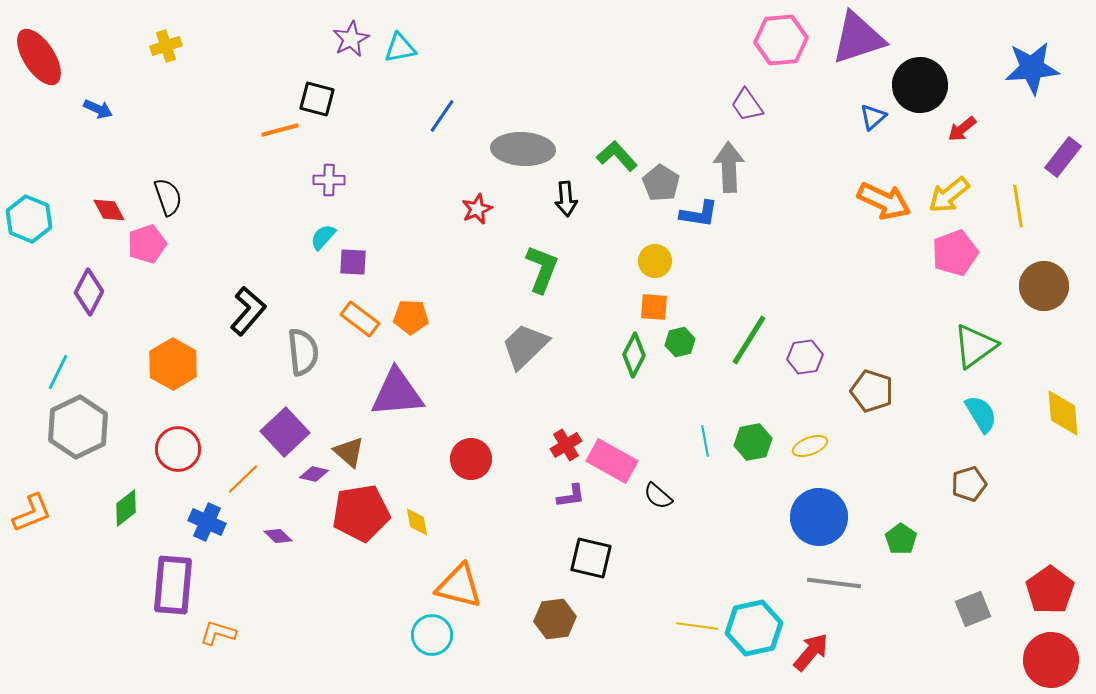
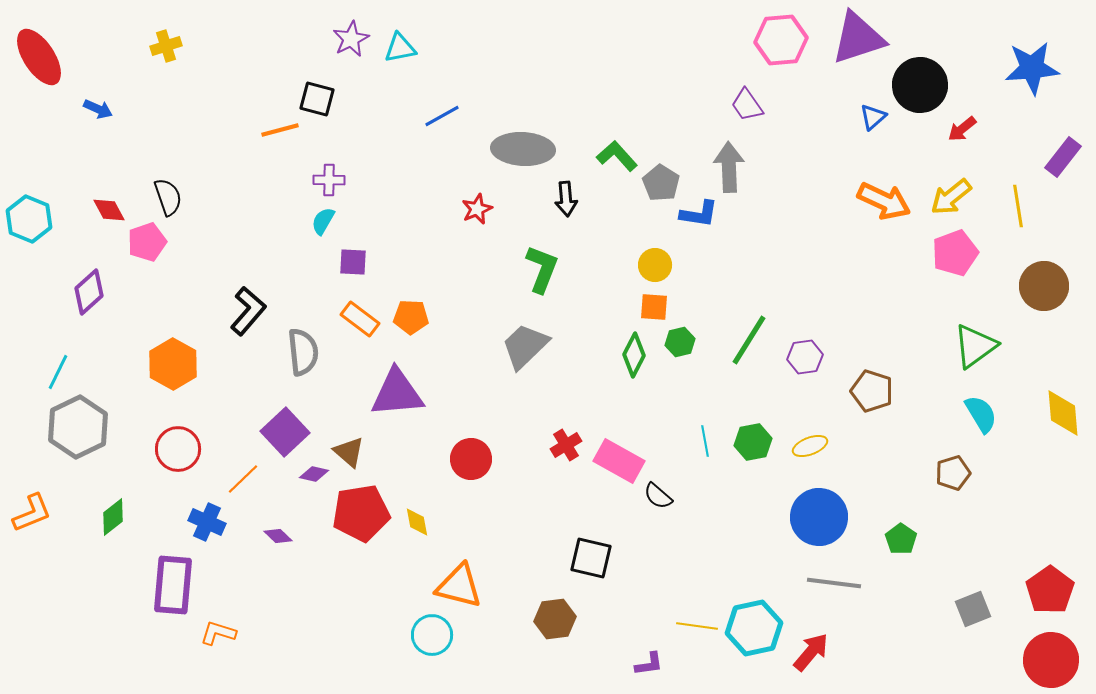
blue line at (442, 116): rotated 27 degrees clockwise
yellow arrow at (949, 195): moved 2 px right, 2 px down
cyan semicircle at (323, 237): moved 16 px up; rotated 12 degrees counterclockwise
pink pentagon at (147, 244): moved 2 px up
yellow circle at (655, 261): moved 4 px down
purple diamond at (89, 292): rotated 21 degrees clockwise
pink rectangle at (612, 461): moved 7 px right
brown pentagon at (969, 484): moved 16 px left, 11 px up
purple L-shape at (571, 496): moved 78 px right, 168 px down
green diamond at (126, 508): moved 13 px left, 9 px down
